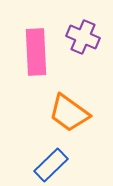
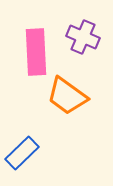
orange trapezoid: moved 2 px left, 17 px up
blue rectangle: moved 29 px left, 12 px up
